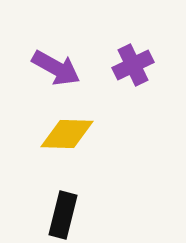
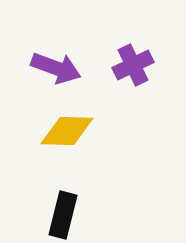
purple arrow: rotated 9 degrees counterclockwise
yellow diamond: moved 3 px up
